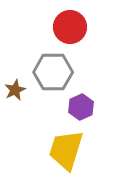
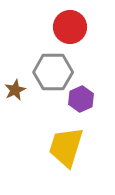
purple hexagon: moved 8 px up
yellow trapezoid: moved 3 px up
